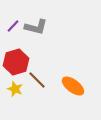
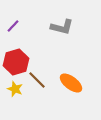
gray L-shape: moved 26 px right
orange ellipse: moved 2 px left, 3 px up
